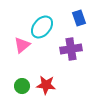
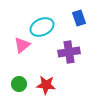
cyan ellipse: rotated 25 degrees clockwise
purple cross: moved 2 px left, 3 px down
green circle: moved 3 px left, 2 px up
